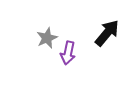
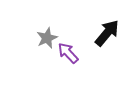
purple arrow: rotated 125 degrees clockwise
